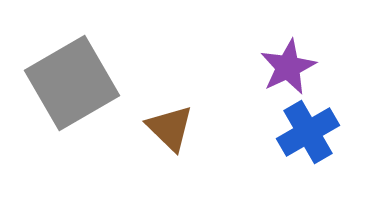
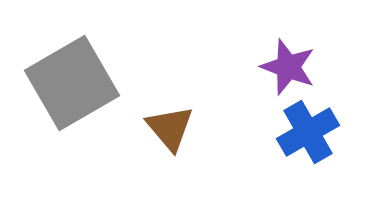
purple star: rotated 26 degrees counterclockwise
brown triangle: rotated 6 degrees clockwise
